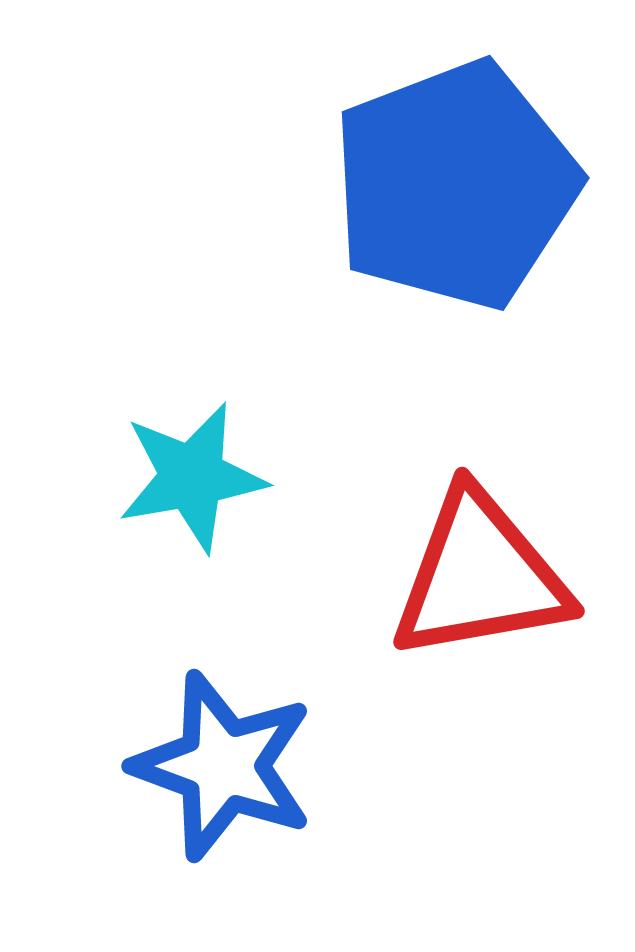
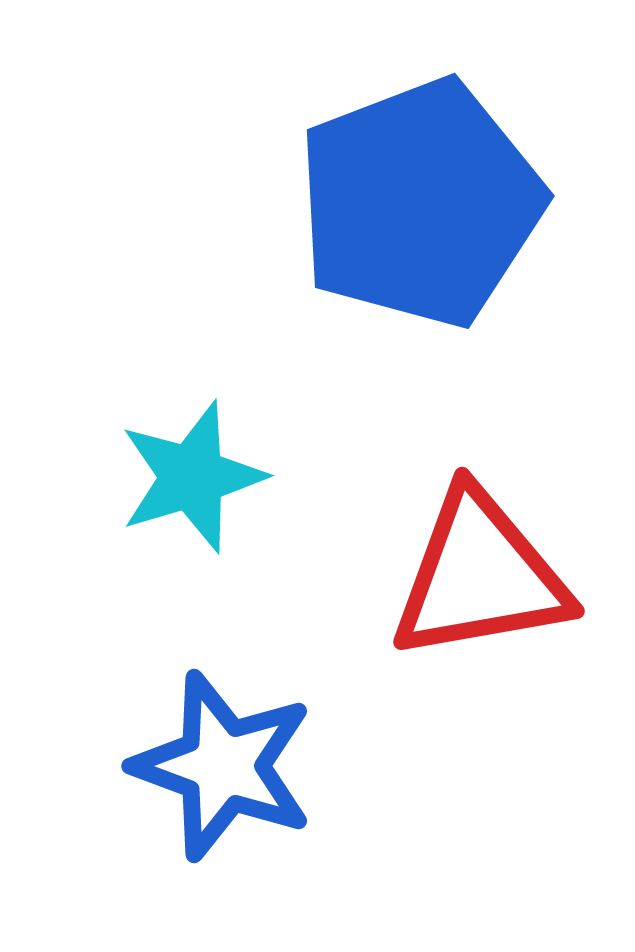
blue pentagon: moved 35 px left, 18 px down
cyan star: rotated 7 degrees counterclockwise
